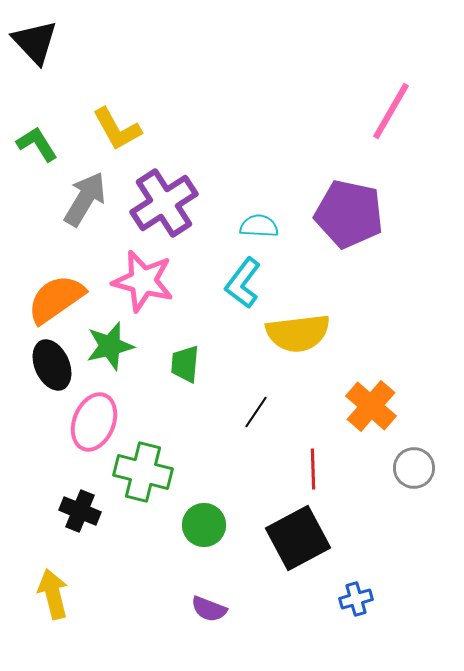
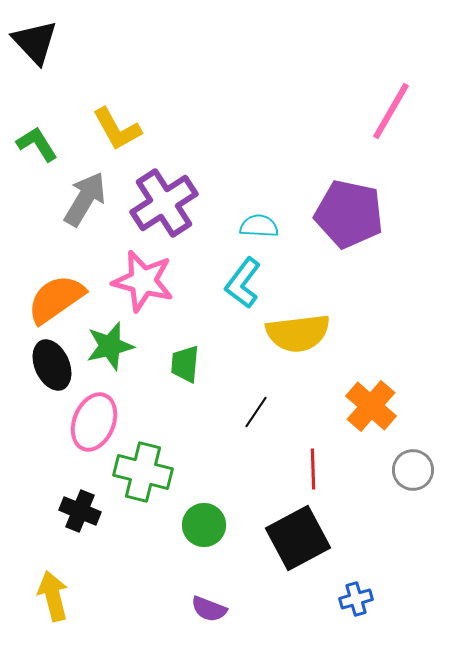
gray circle: moved 1 px left, 2 px down
yellow arrow: moved 2 px down
